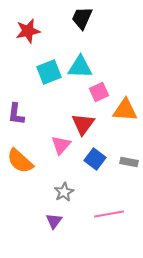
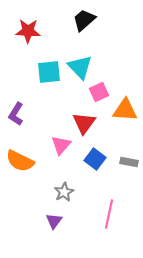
black trapezoid: moved 2 px right, 2 px down; rotated 25 degrees clockwise
red star: rotated 15 degrees clockwise
cyan triangle: rotated 44 degrees clockwise
cyan square: rotated 15 degrees clockwise
purple L-shape: rotated 25 degrees clockwise
red triangle: moved 1 px right, 1 px up
orange semicircle: rotated 16 degrees counterclockwise
pink line: rotated 68 degrees counterclockwise
